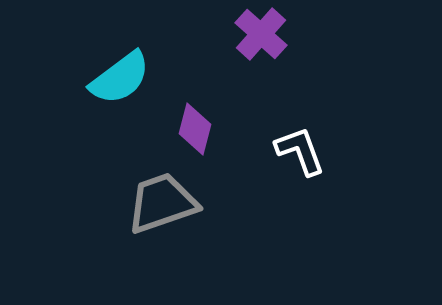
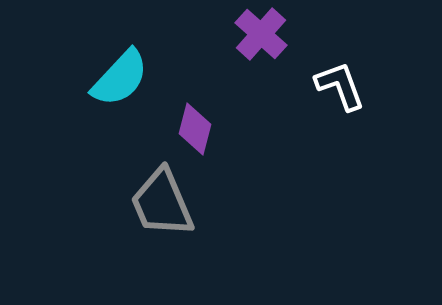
cyan semicircle: rotated 10 degrees counterclockwise
white L-shape: moved 40 px right, 65 px up
gray trapezoid: rotated 94 degrees counterclockwise
